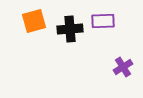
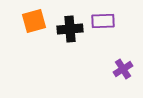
purple cross: moved 2 px down
